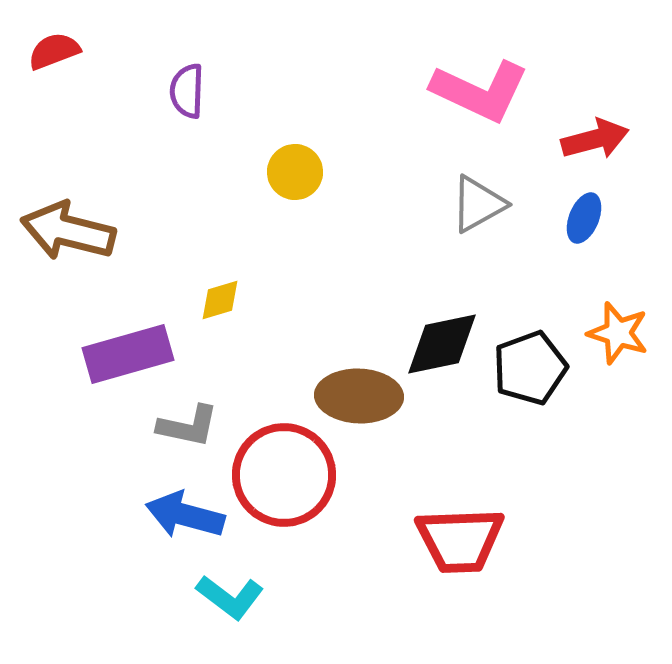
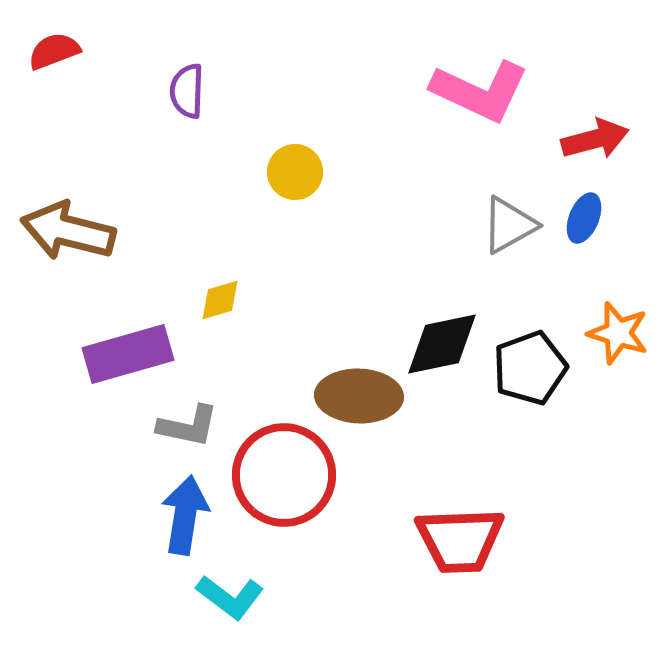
gray triangle: moved 31 px right, 21 px down
blue arrow: rotated 84 degrees clockwise
